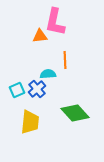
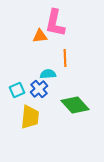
pink L-shape: moved 1 px down
orange line: moved 2 px up
blue cross: moved 2 px right
green diamond: moved 8 px up
yellow trapezoid: moved 5 px up
